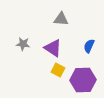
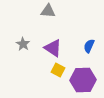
gray triangle: moved 13 px left, 8 px up
gray star: rotated 24 degrees clockwise
